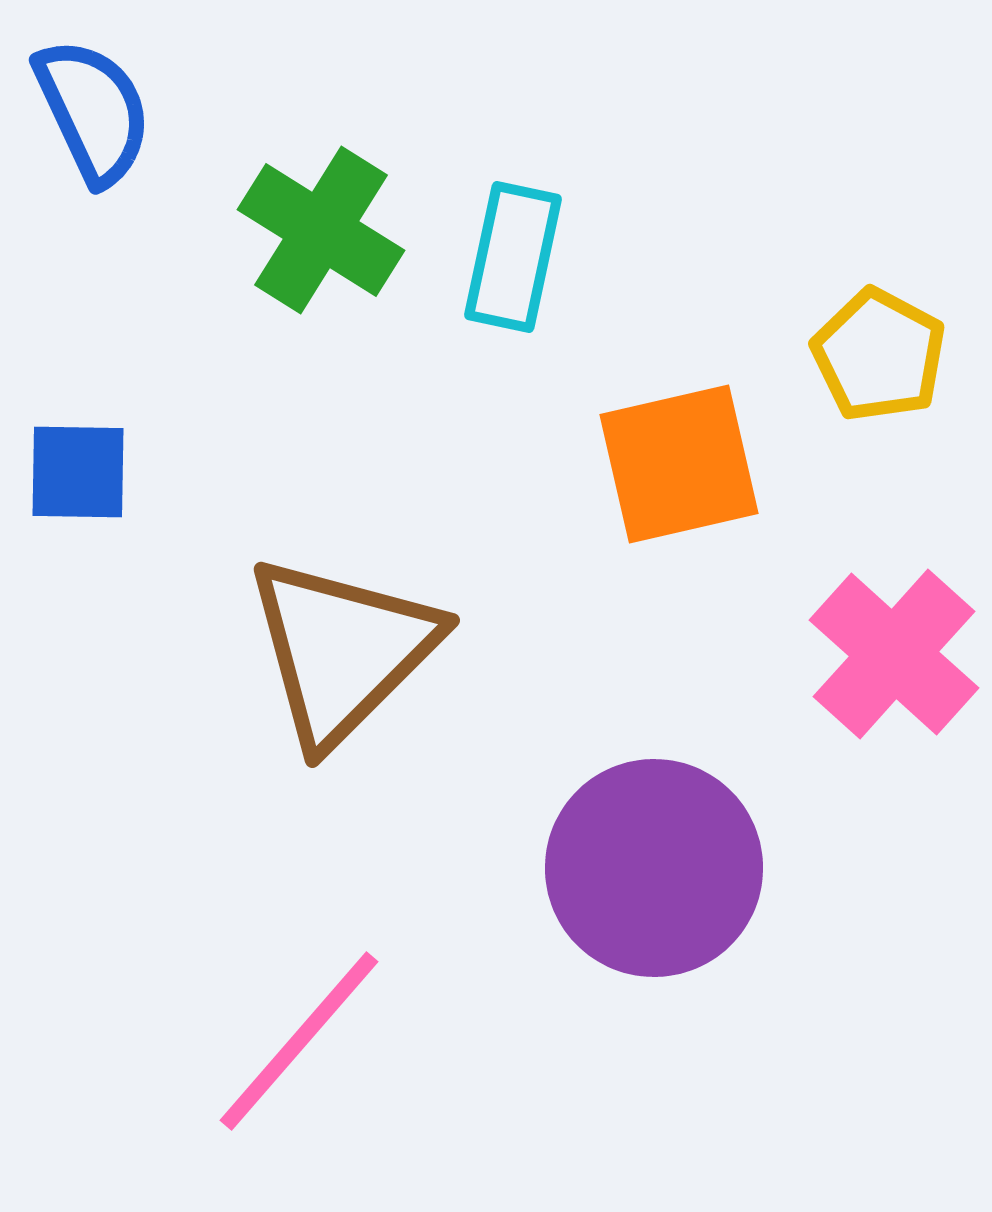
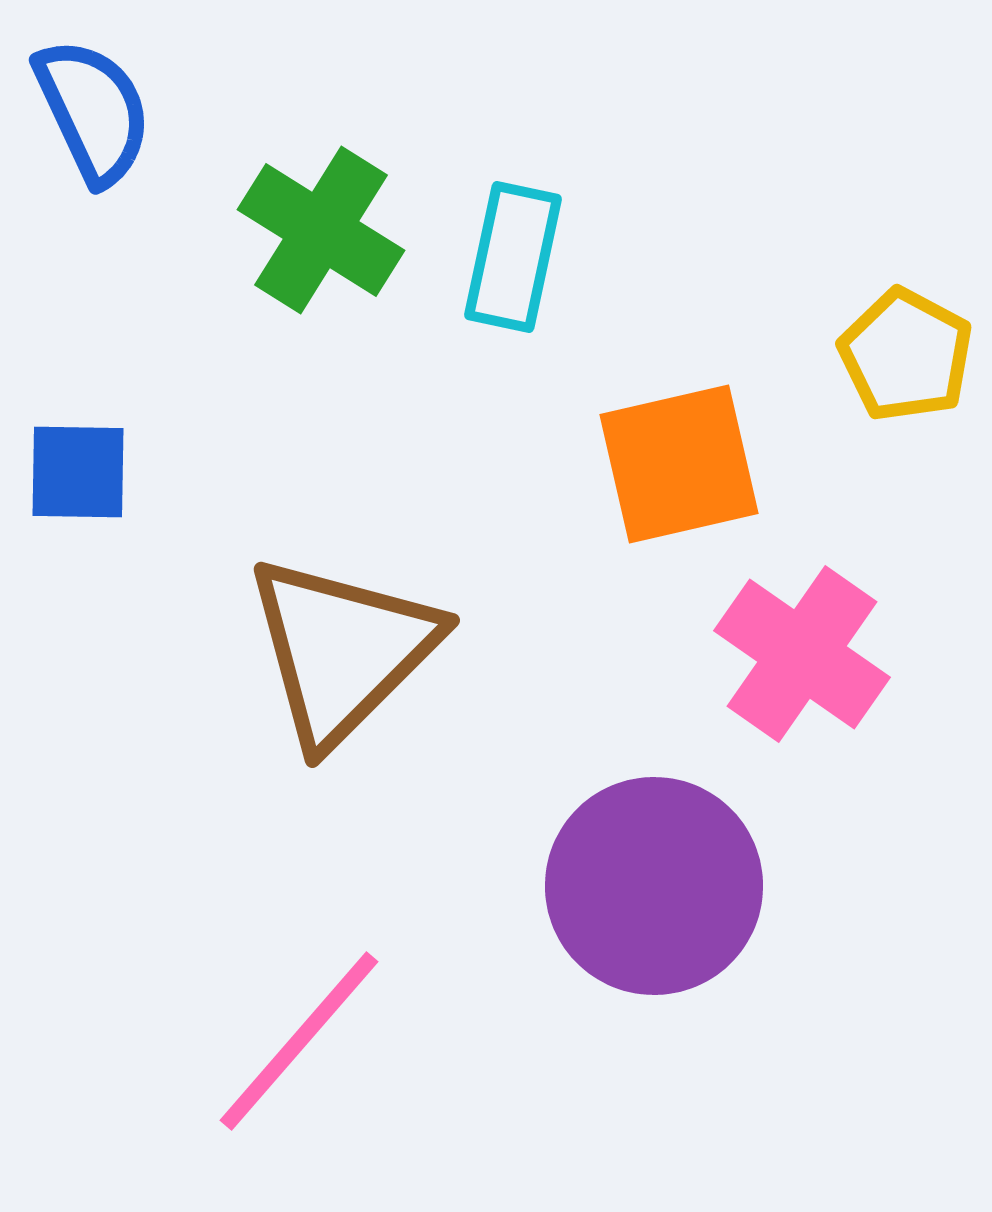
yellow pentagon: moved 27 px right
pink cross: moved 92 px left; rotated 7 degrees counterclockwise
purple circle: moved 18 px down
